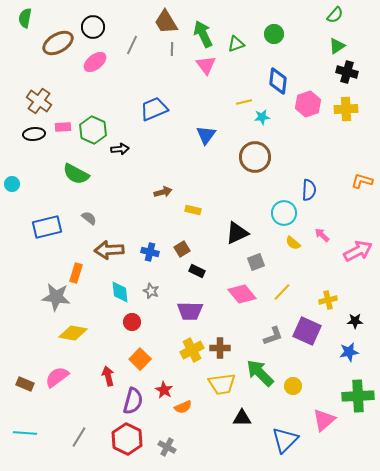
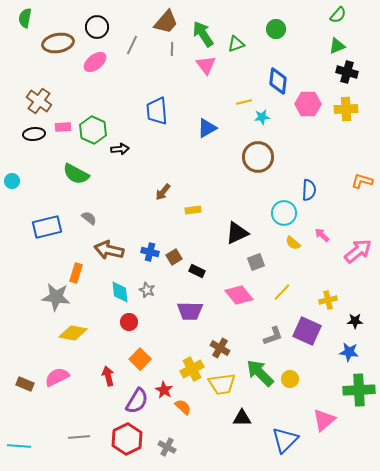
green semicircle at (335, 15): moved 3 px right
brown trapezoid at (166, 22): rotated 108 degrees counterclockwise
black circle at (93, 27): moved 4 px right
green arrow at (203, 34): rotated 8 degrees counterclockwise
green circle at (274, 34): moved 2 px right, 5 px up
brown ellipse at (58, 43): rotated 20 degrees clockwise
green triangle at (337, 46): rotated 12 degrees clockwise
pink hexagon at (308, 104): rotated 20 degrees clockwise
blue trapezoid at (154, 109): moved 3 px right, 2 px down; rotated 72 degrees counterclockwise
blue triangle at (206, 135): moved 1 px right, 7 px up; rotated 25 degrees clockwise
brown circle at (255, 157): moved 3 px right
cyan circle at (12, 184): moved 3 px up
brown arrow at (163, 192): rotated 144 degrees clockwise
yellow rectangle at (193, 210): rotated 21 degrees counterclockwise
brown square at (182, 249): moved 8 px left, 8 px down
brown arrow at (109, 250): rotated 16 degrees clockwise
pink arrow at (358, 251): rotated 12 degrees counterclockwise
gray star at (151, 291): moved 4 px left, 1 px up
pink diamond at (242, 294): moved 3 px left, 1 px down
red circle at (132, 322): moved 3 px left
brown cross at (220, 348): rotated 30 degrees clockwise
yellow cross at (192, 350): moved 19 px down
blue star at (349, 352): rotated 18 degrees clockwise
pink semicircle at (57, 377): rotated 10 degrees clockwise
yellow circle at (293, 386): moved 3 px left, 7 px up
green cross at (358, 396): moved 1 px right, 6 px up
purple semicircle at (133, 401): moved 4 px right; rotated 16 degrees clockwise
orange semicircle at (183, 407): rotated 114 degrees counterclockwise
cyan line at (25, 433): moved 6 px left, 13 px down
gray line at (79, 437): rotated 55 degrees clockwise
red hexagon at (127, 439): rotated 8 degrees clockwise
